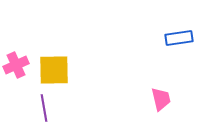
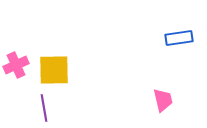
pink trapezoid: moved 2 px right, 1 px down
